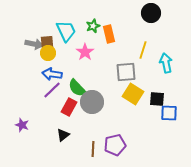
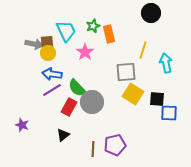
purple line: rotated 12 degrees clockwise
